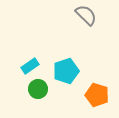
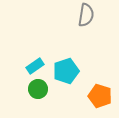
gray semicircle: rotated 55 degrees clockwise
cyan rectangle: moved 5 px right
orange pentagon: moved 3 px right, 1 px down
